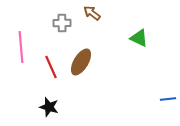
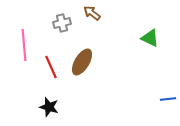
gray cross: rotated 12 degrees counterclockwise
green triangle: moved 11 px right
pink line: moved 3 px right, 2 px up
brown ellipse: moved 1 px right
